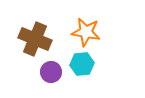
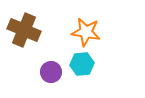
brown cross: moved 11 px left, 9 px up
